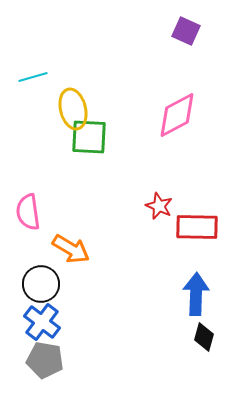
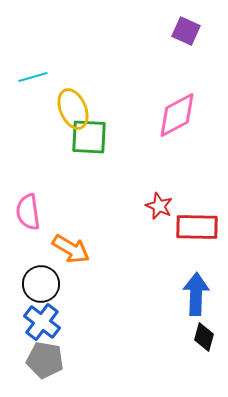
yellow ellipse: rotated 9 degrees counterclockwise
